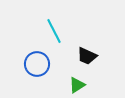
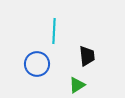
cyan line: rotated 30 degrees clockwise
black trapezoid: rotated 120 degrees counterclockwise
